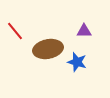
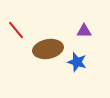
red line: moved 1 px right, 1 px up
